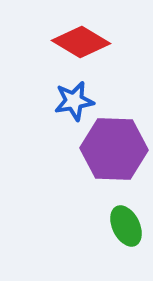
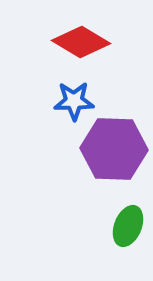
blue star: rotated 9 degrees clockwise
green ellipse: moved 2 px right; rotated 48 degrees clockwise
